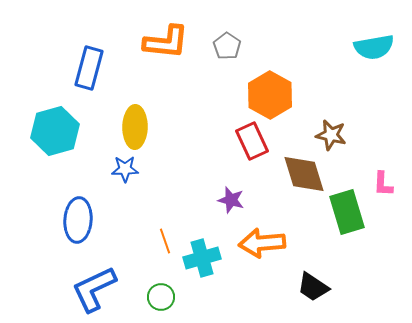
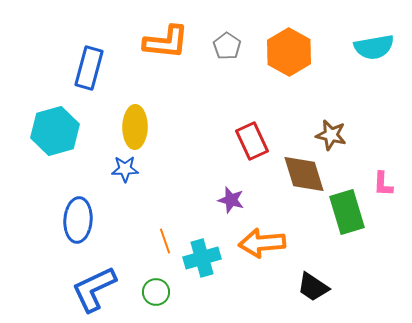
orange hexagon: moved 19 px right, 43 px up
green circle: moved 5 px left, 5 px up
